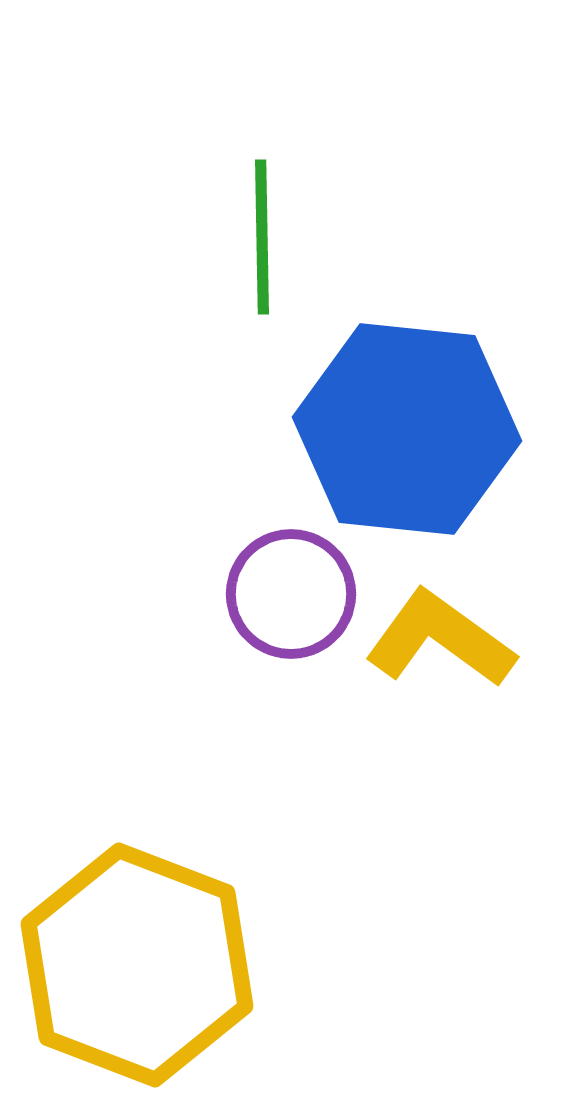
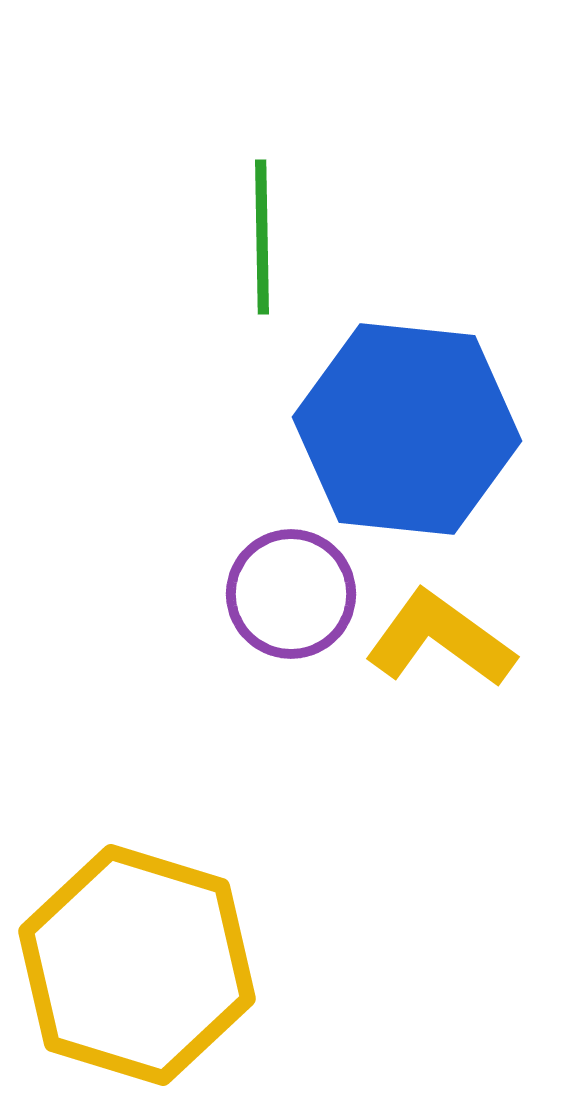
yellow hexagon: rotated 4 degrees counterclockwise
